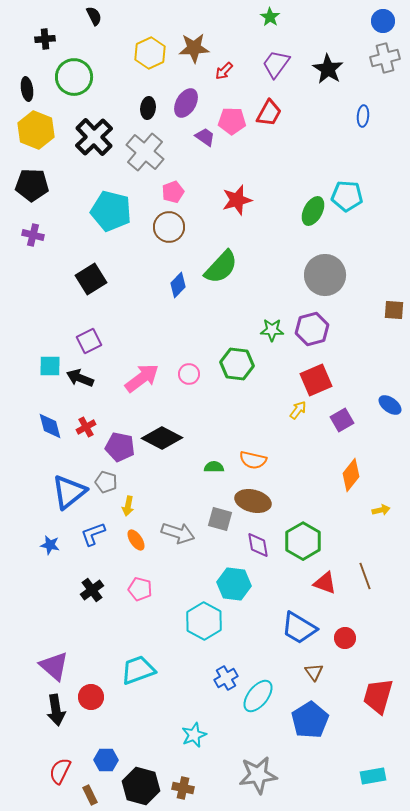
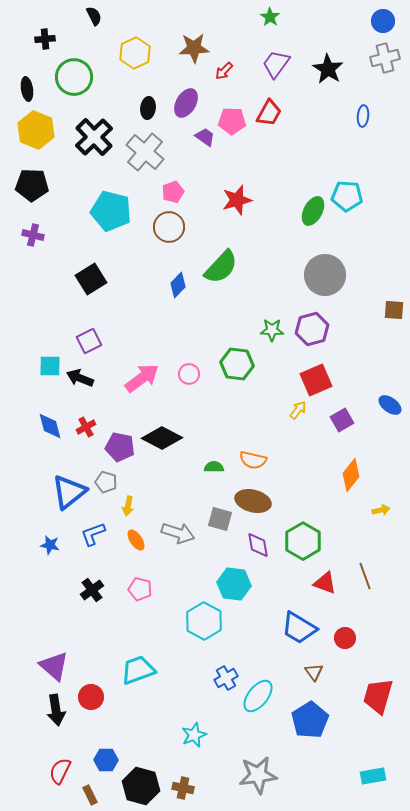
yellow hexagon at (150, 53): moved 15 px left
